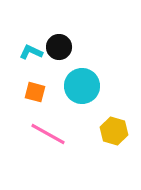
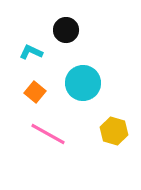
black circle: moved 7 px right, 17 px up
cyan circle: moved 1 px right, 3 px up
orange square: rotated 25 degrees clockwise
